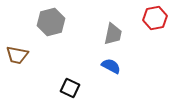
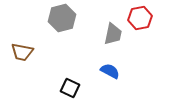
red hexagon: moved 15 px left
gray hexagon: moved 11 px right, 4 px up
brown trapezoid: moved 5 px right, 3 px up
blue semicircle: moved 1 px left, 5 px down
